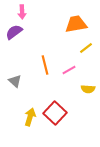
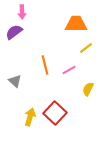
orange trapezoid: rotated 10 degrees clockwise
yellow semicircle: rotated 112 degrees clockwise
